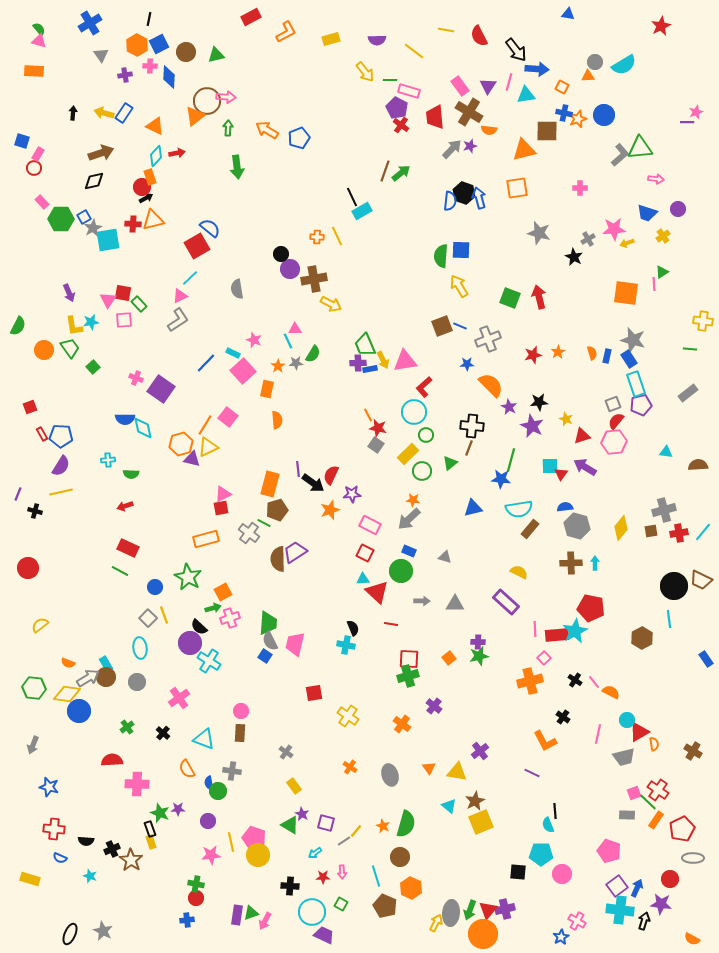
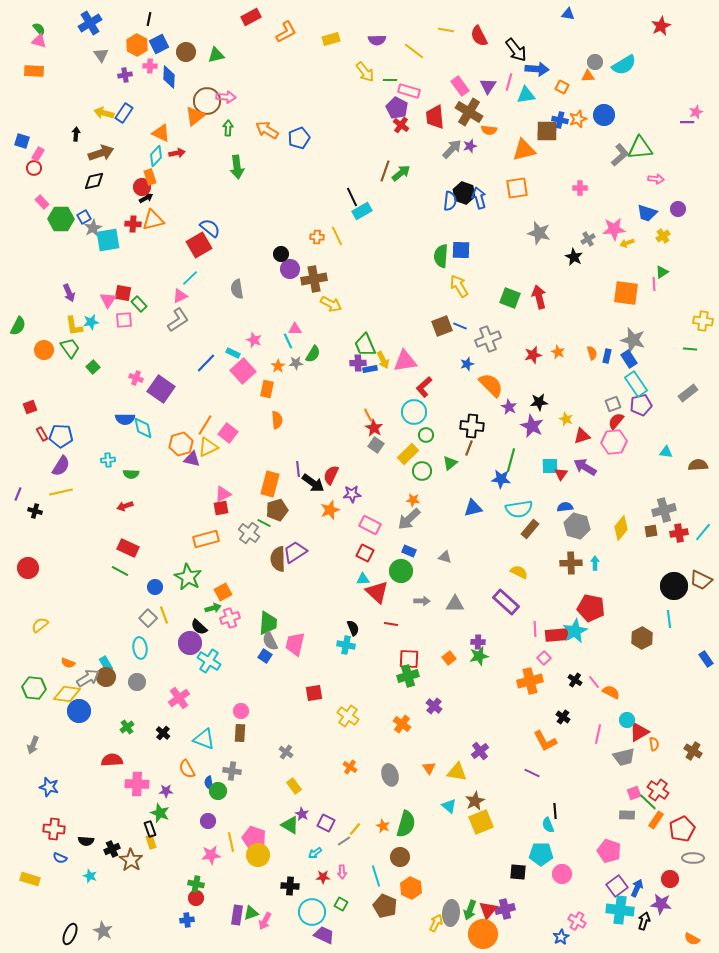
black arrow at (73, 113): moved 3 px right, 21 px down
blue cross at (564, 113): moved 4 px left, 7 px down
orange triangle at (155, 126): moved 6 px right, 7 px down
red square at (197, 246): moved 2 px right, 1 px up
orange star at (558, 352): rotated 16 degrees counterclockwise
blue star at (467, 364): rotated 16 degrees counterclockwise
cyan rectangle at (636, 384): rotated 15 degrees counterclockwise
pink square at (228, 417): moved 16 px down
red star at (378, 428): moved 4 px left; rotated 18 degrees clockwise
purple star at (178, 809): moved 12 px left, 18 px up
purple square at (326, 823): rotated 12 degrees clockwise
yellow line at (356, 831): moved 1 px left, 2 px up
